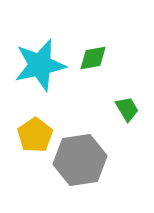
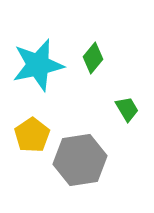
green diamond: rotated 40 degrees counterclockwise
cyan star: moved 2 px left
yellow pentagon: moved 3 px left
